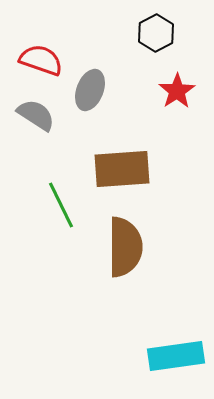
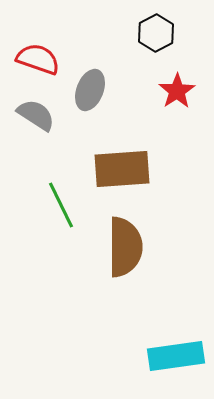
red semicircle: moved 3 px left, 1 px up
